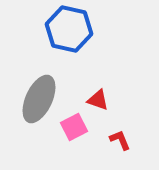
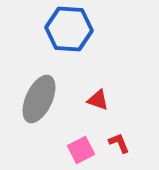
blue hexagon: rotated 9 degrees counterclockwise
pink square: moved 7 px right, 23 px down
red L-shape: moved 1 px left, 3 px down
